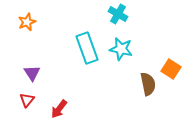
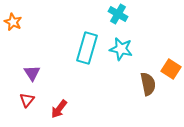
orange star: moved 14 px left; rotated 24 degrees counterclockwise
cyan rectangle: rotated 36 degrees clockwise
